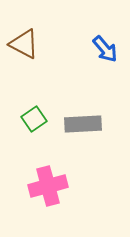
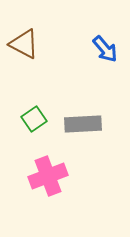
pink cross: moved 10 px up; rotated 6 degrees counterclockwise
